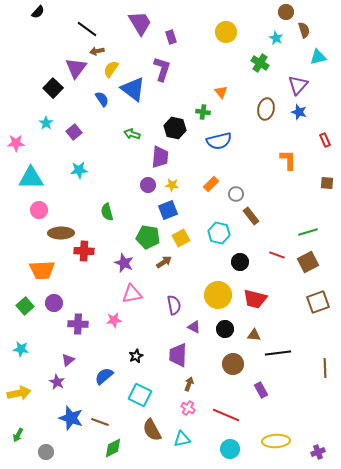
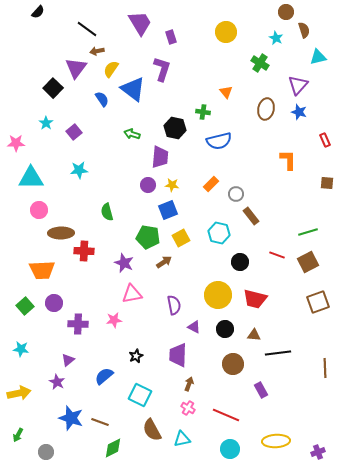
orange triangle at (221, 92): moved 5 px right
